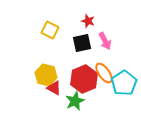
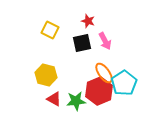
red hexagon: moved 15 px right, 12 px down
red triangle: moved 11 px down
green star: moved 1 px right; rotated 18 degrees clockwise
